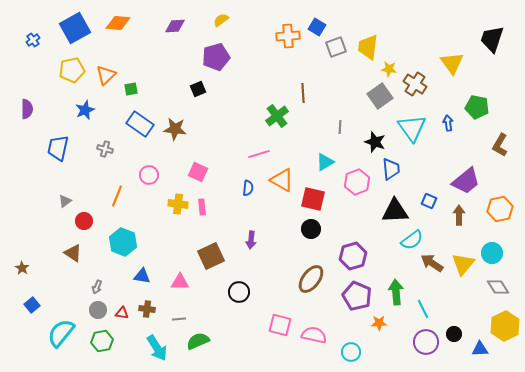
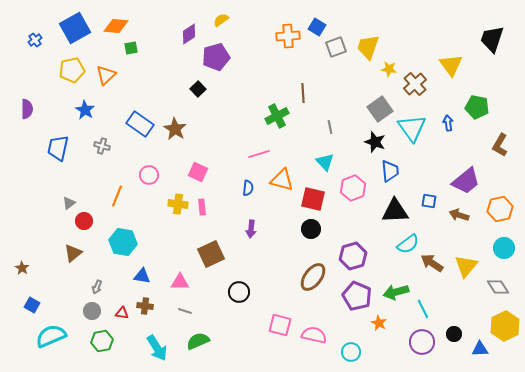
orange diamond at (118, 23): moved 2 px left, 3 px down
purple diamond at (175, 26): moved 14 px right, 8 px down; rotated 30 degrees counterclockwise
blue cross at (33, 40): moved 2 px right
yellow trapezoid at (368, 47): rotated 12 degrees clockwise
yellow triangle at (452, 63): moved 1 px left, 2 px down
brown cross at (415, 84): rotated 15 degrees clockwise
green square at (131, 89): moved 41 px up
black square at (198, 89): rotated 21 degrees counterclockwise
gray square at (380, 96): moved 13 px down
blue star at (85, 110): rotated 18 degrees counterclockwise
green cross at (277, 116): rotated 10 degrees clockwise
gray line at (340, 127): moved 10 px left; rotated 16 degrees counterclockwise
brown star at (175, 129): rotated 25 degrees clockwise
gray cross at (105, 149): moved 3 px left, 3 px up
cyan triangle at (325, 162): rotated 42 degrees counterclockwise
blue trapezoid at (391, 169): moved 1 px left, 2 px down
orange triangle at (282, 180): rotated 15 degrees counterclockwise
pink hexagon at (357, 182): moved 4 px left, 6 px down
gray triangle at (65, 201): moved 4 px right, 2 px down
blue square at (429, 201): rotated 14 degrees counterclockwise
brown arrow at (459, 215): rotated 72 degrees counterclockwise
purple arrow at (251, 240): moved 11 px up
cyan semicircle at (412, 240): moved 4 px left, 4 px down
cyan hexagon at (123, 242): rotated 12 degrees counterclockwise
brown triangle at (73, 253): rotated 48 degrees clockwise
cyan circle at (492, 253): moved 12 px right, 5 px up
brown square at (211, 256): moved 2 px up
yellow triangle at (463, 264): moved 3 px right, 2 px down
brown ellipse at (311, 279): moved 2 px right, 2 px up
green arrow at (396, 292): rotated 100 degrees counterclockwise
blue square at (32, 305): rotated 21 degrees counterclockwise
brown cross at (147, 309): moved 2 px left, 3 px up
gray circle at (98, 310): moved 6 px left, 1 px down
gray line at (179, 319): moved 6 px right, 8 px up; rotated 24 degrees clockwise
orange star at (379, 323): rotated 28 degrees clockwise
cyan semicircle at (61, 333): moved 10 px left, 3 px down; rotated 28 degrees clockwise
purple circle at (426, 342): moved 4 px left
